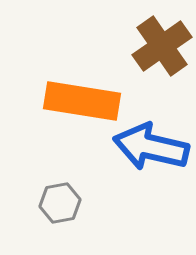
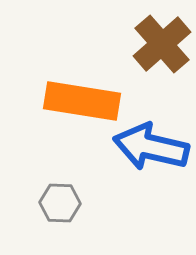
brown cross: moved 2 px up; rotated 6 degrees counterclockwise
gray hexagon: rotated 12 degrees clockwise
